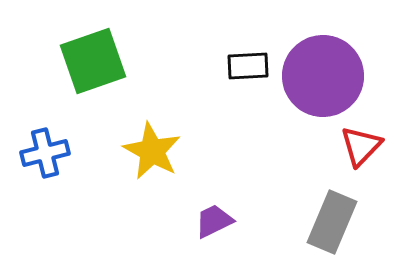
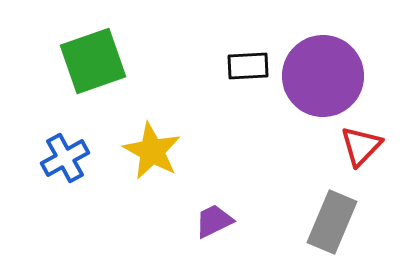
blue cross: moved 20 px right, 5 px down; rotated 15 degrees counterclockwise
